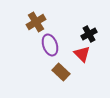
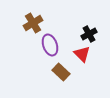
brown cross: moved 3 px left, 1 px down
